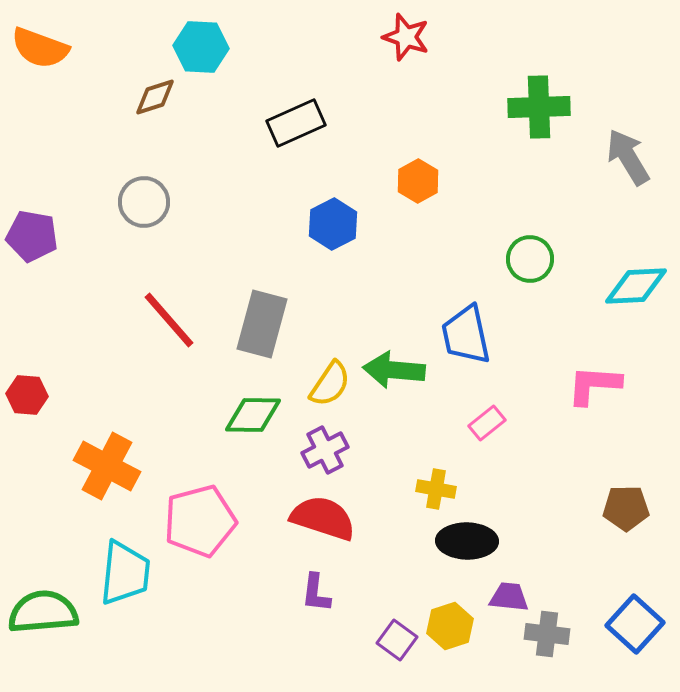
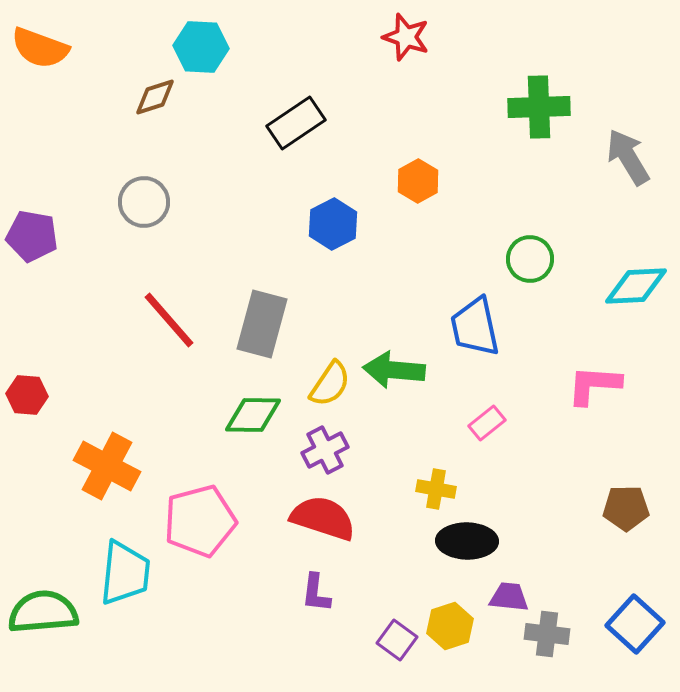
black rectangle: rotated 10 degrees counterclockwise
blue trapezoid: moved 9 px right, 8 px up
